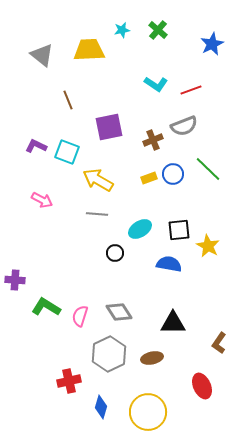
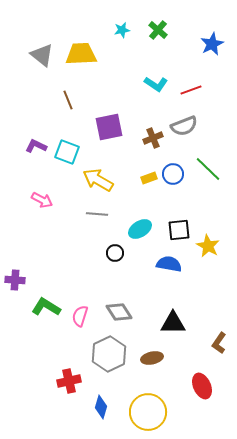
yellow trapezoid: moved 8 px left, 4 px down
brown cross: moved 2 px up
